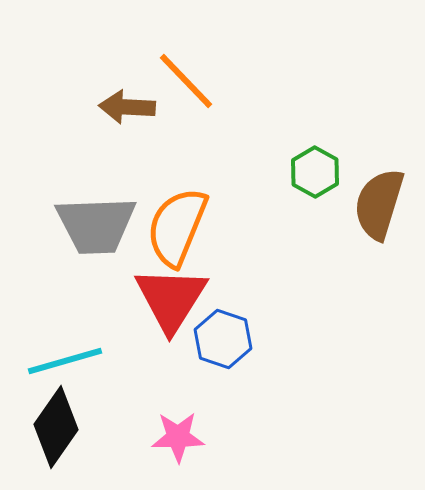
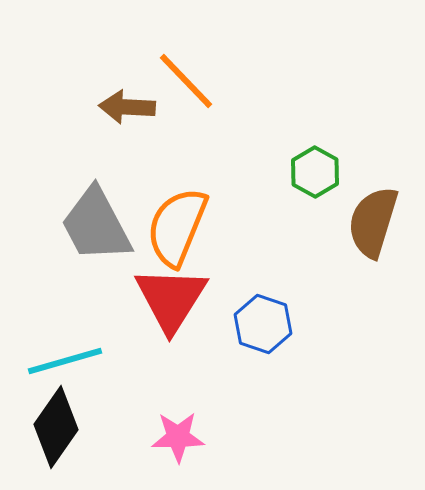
brown semicircle: moved 6 px left, 18 px down
gray trapezoid: rotated 64 degrees clockwise
blue hexagon: moved 40 px right, 15 px up
